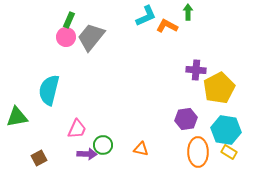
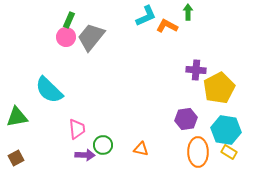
cyan semicircle: rotated 60 degrees counterclockwise
pink trapezoid: rotated 30 degrees counterclockwise
purple arrow: moved 2 px left, 1 px down
brown square: moved 23 px left
